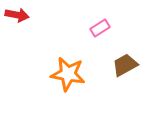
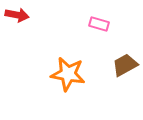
pink rectangle: moved 1 px left, 4 px up; rotated 48 degrees clockwise
